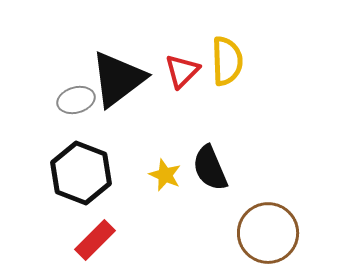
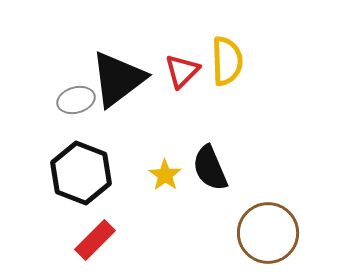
yellow star: rotated 12 degrees clockwise
